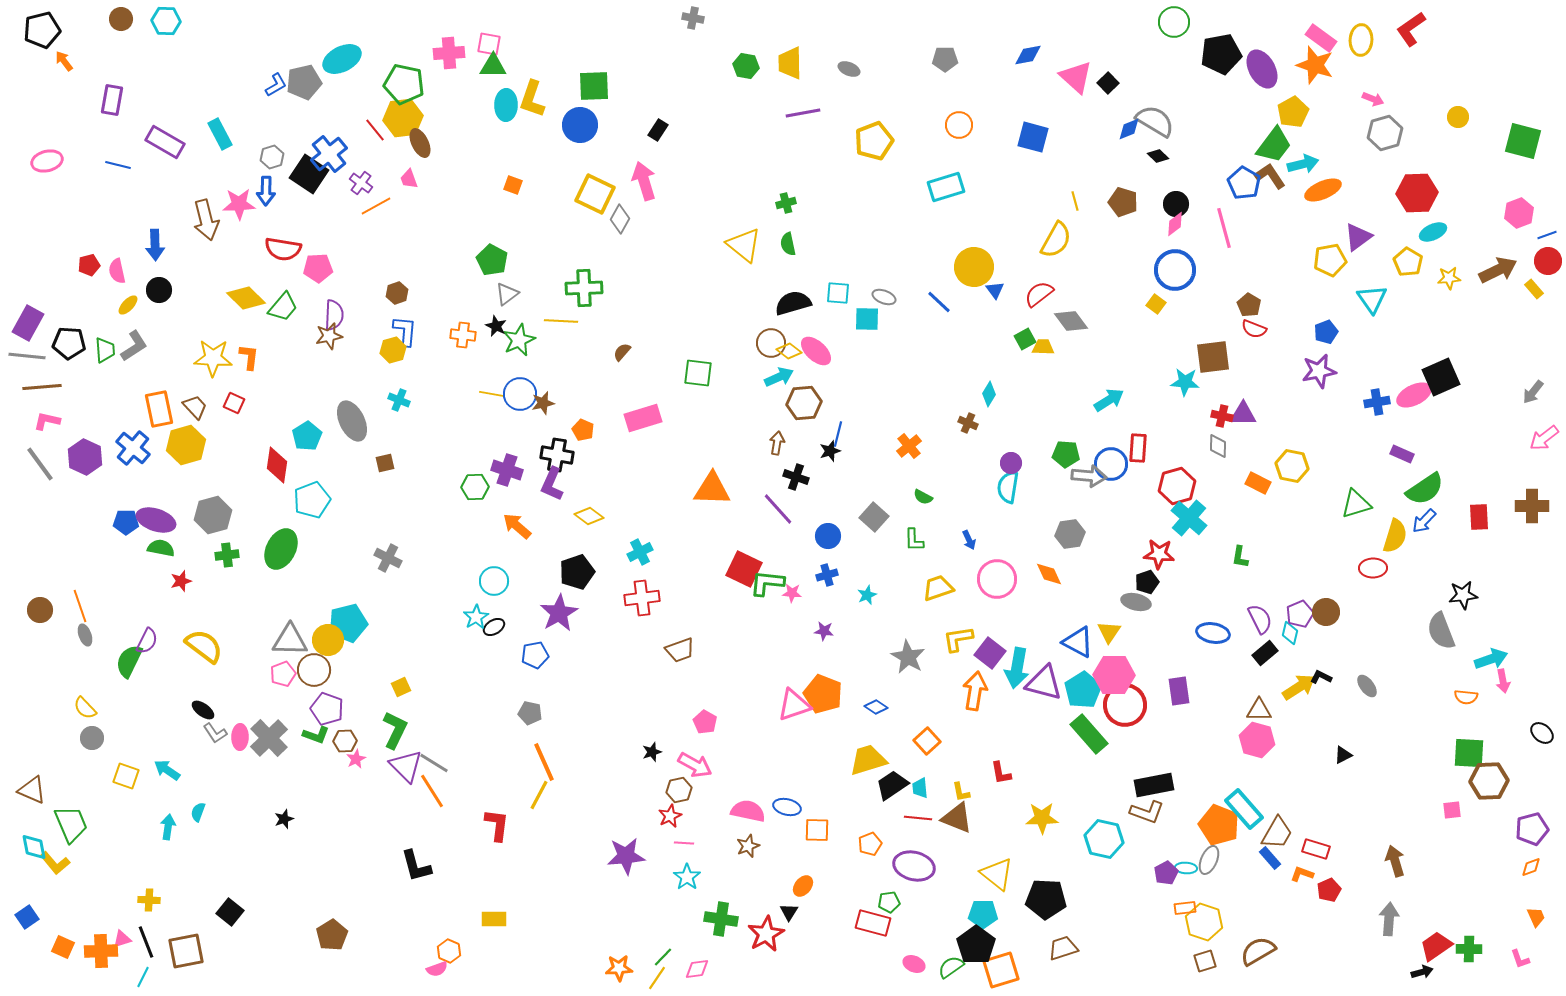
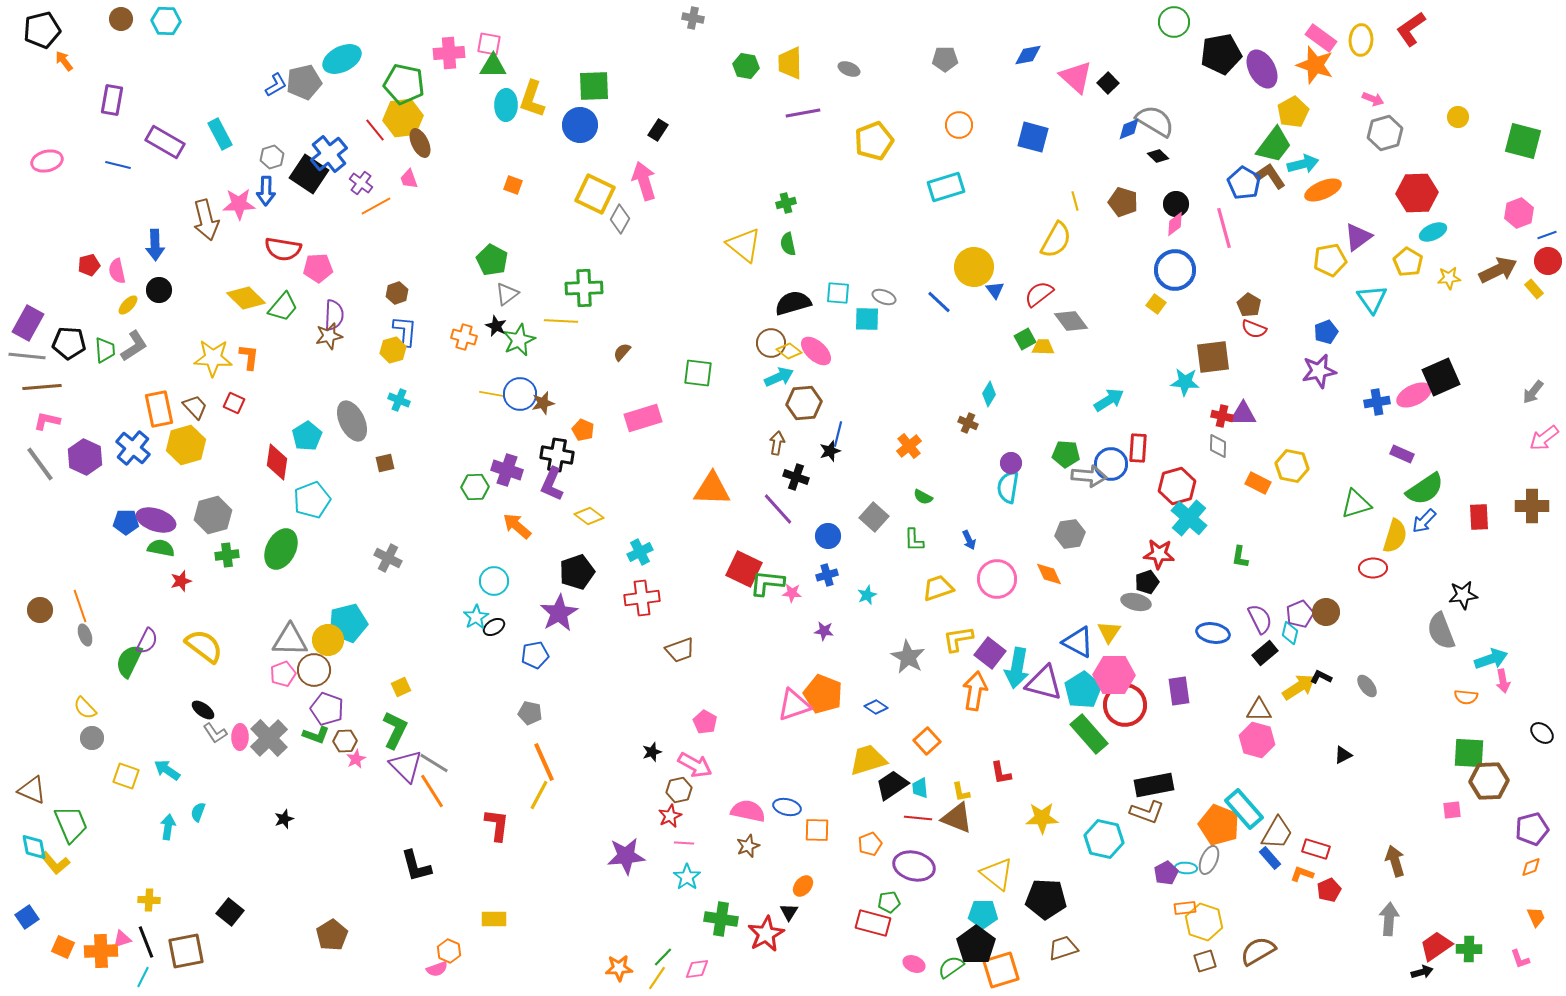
orange cross at (463, 335): moved 1 px right, 2 px down; rotated 10 degrees clockwise
red diamond at (277, 465): moved 3 px up
